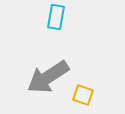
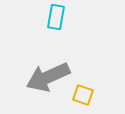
gray arrow: rotated 9 degrees clockwise
